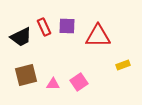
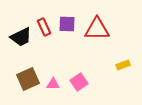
purple square: moved 2 px up
red triangle: moved 1 px left, 7 px up
brown square: moved 2 px right, 4 px down; rotated 10 degrees counterclockwise
